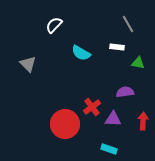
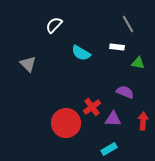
purple semicircle: rotated 30 degrees clockwise
red circle: moved 1 px right, 1 px up
cyan rectangle: rotated 49 degrees counterclockwise
